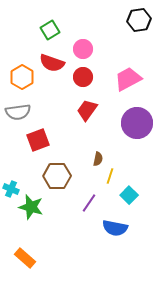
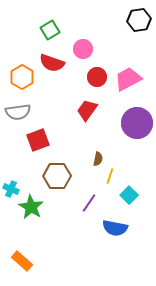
red circle: moved 14 px right
green star: rotated 15 degrees clockwise
orange rectangle: moved 3 px left, 3 px down
